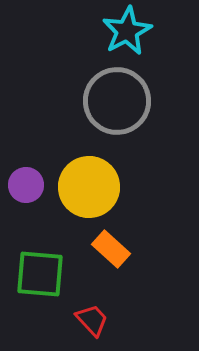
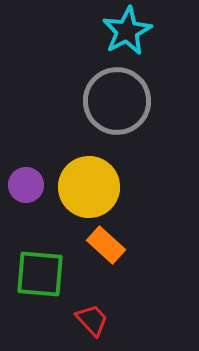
orange rectangle: moved 5 px left, 4 px up
